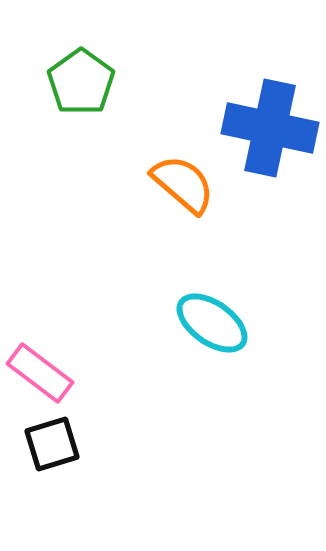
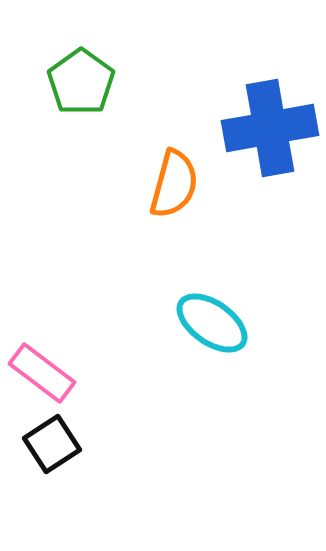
blue cross: rotated 22 degrees counterclockwise
orange semicircle: moved 9 px left; rotated 64 degrees clockwise
pink rectangle: moved 2 px right
black square: rotated 16 degrees counterclockwise
